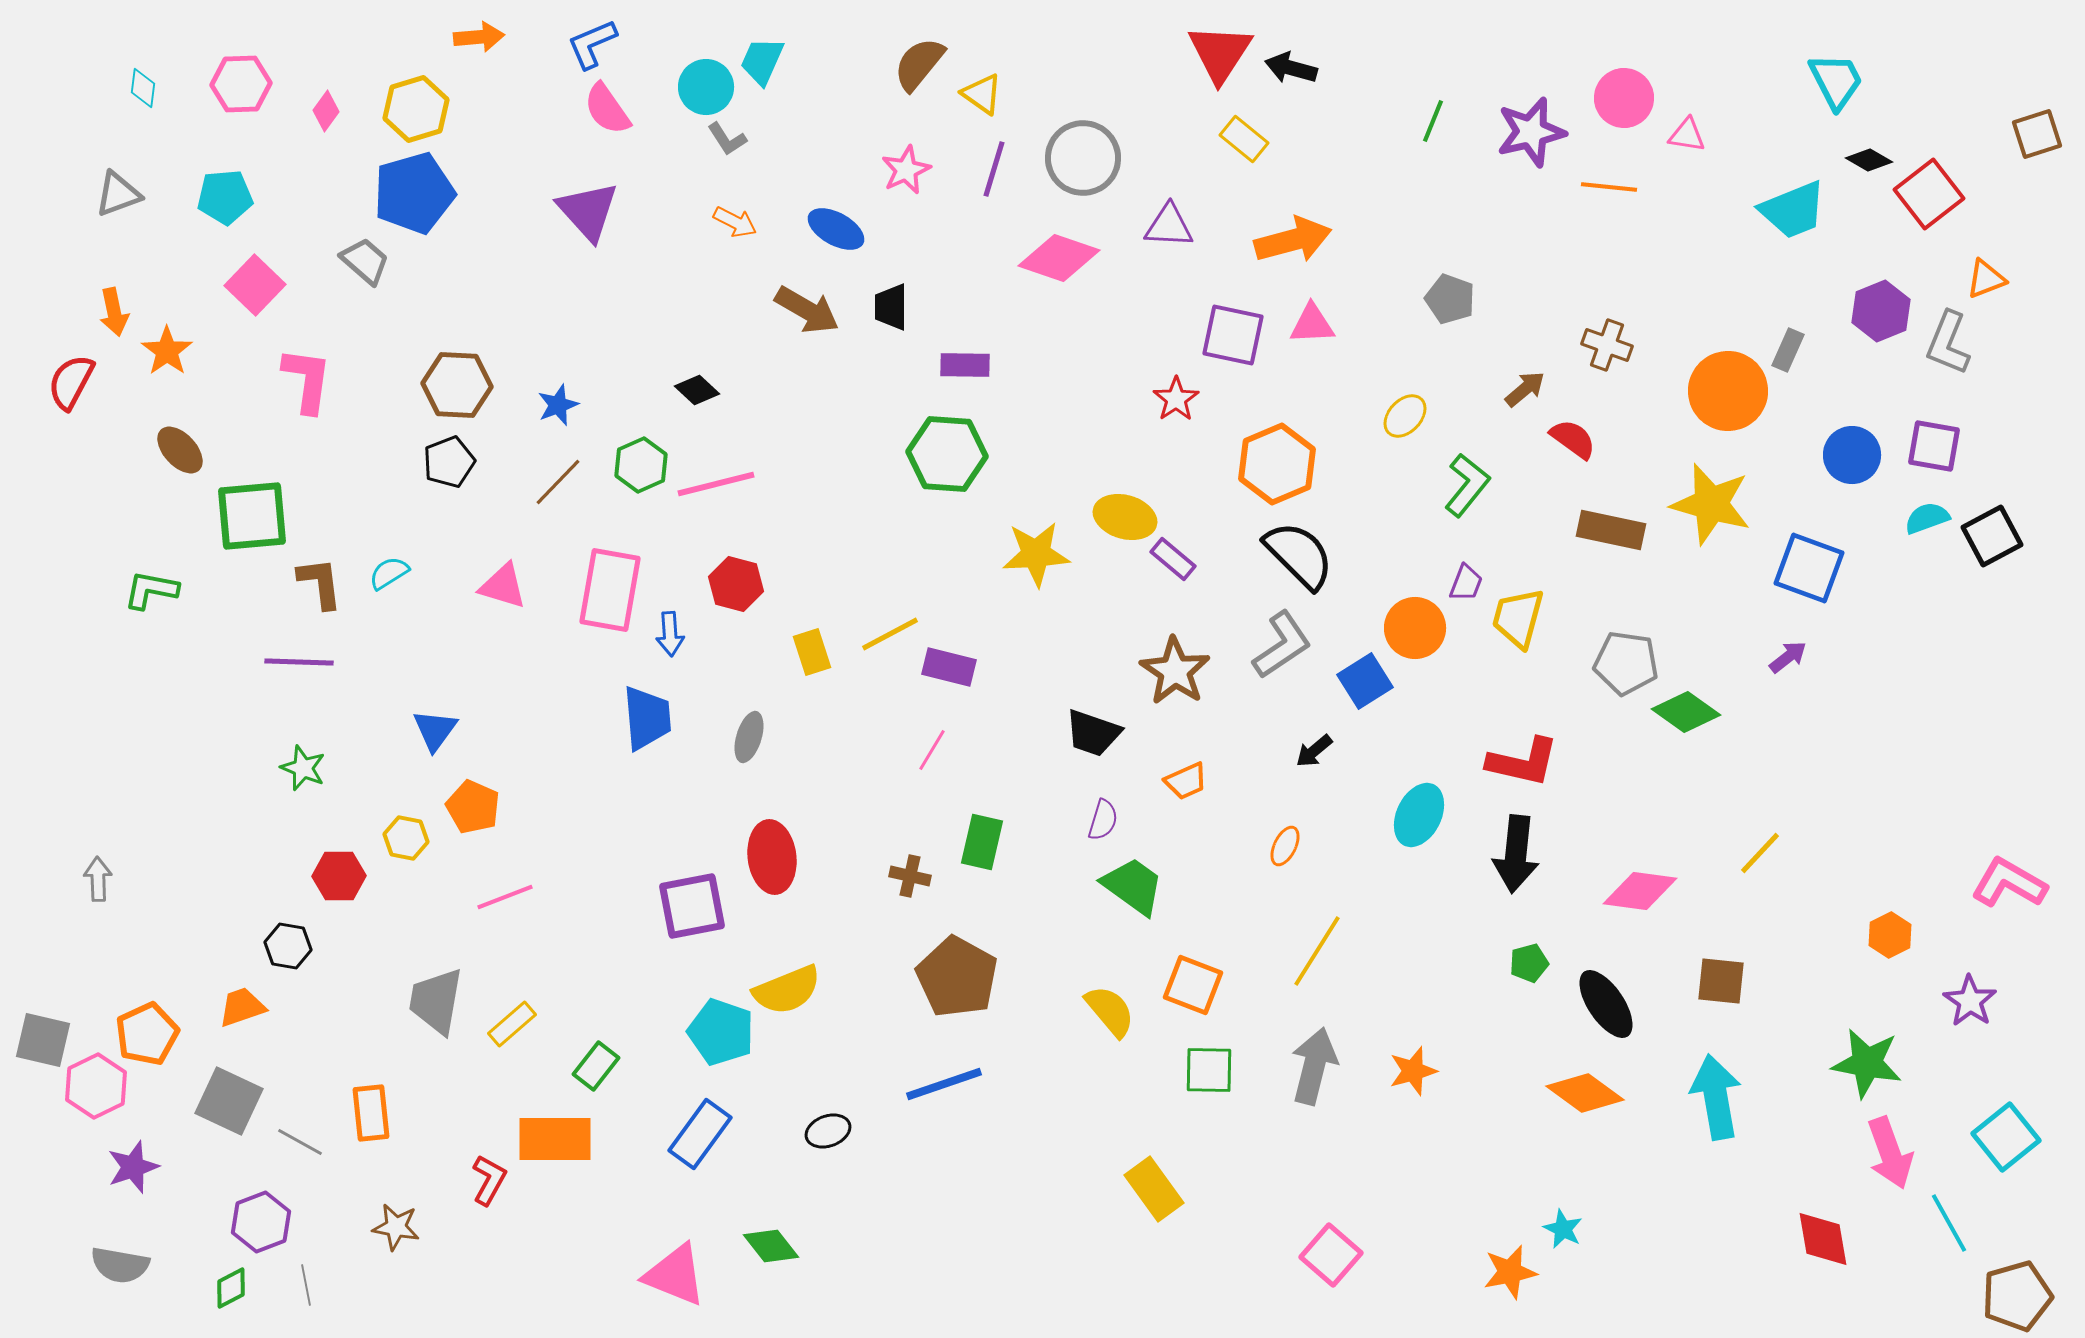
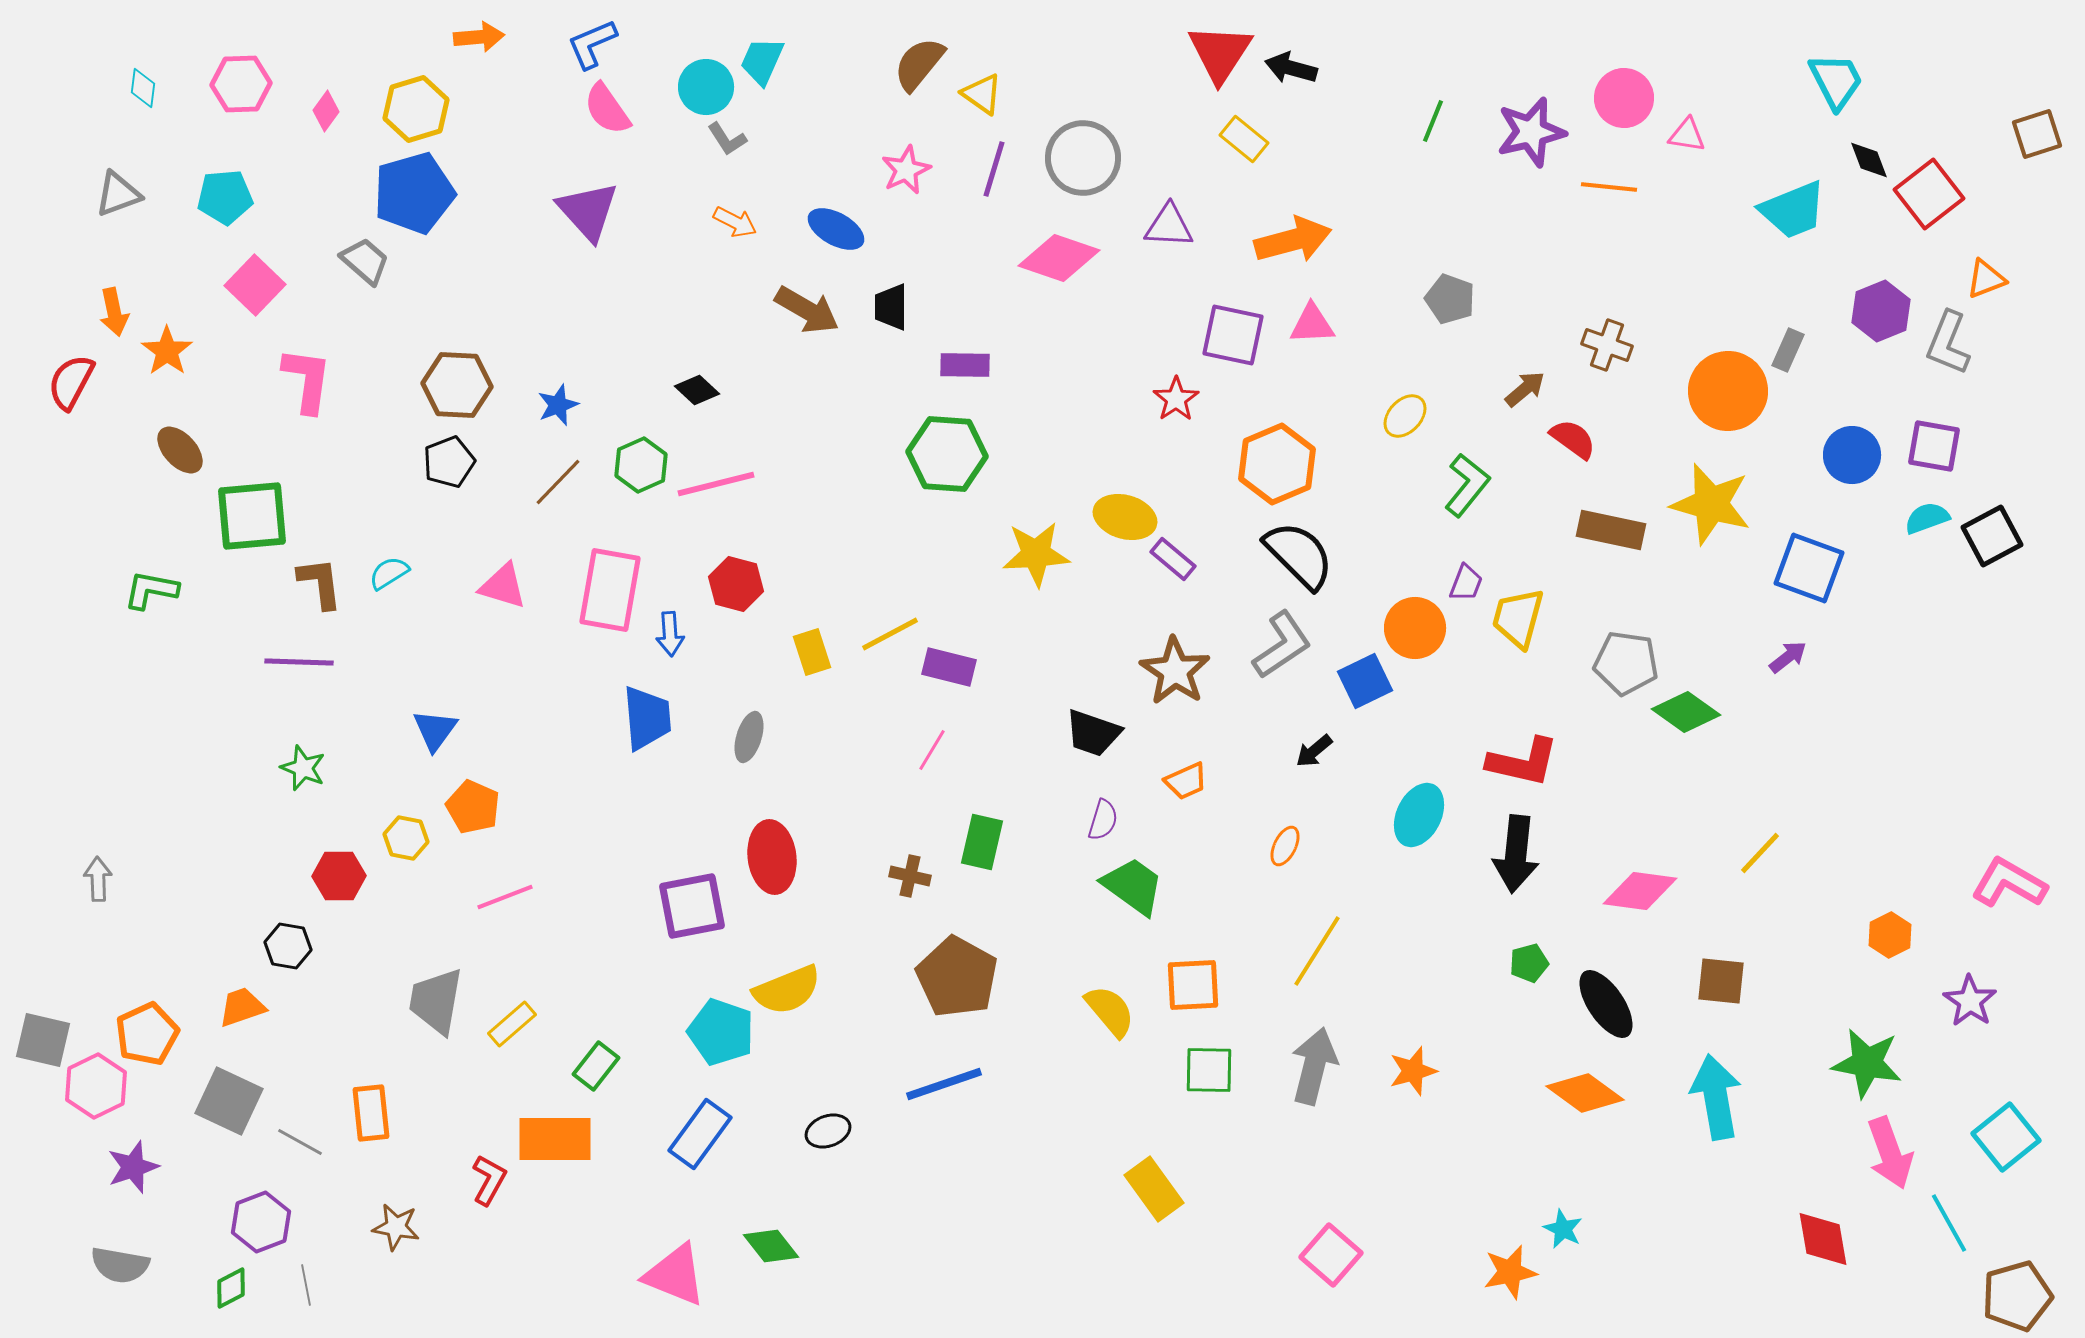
black diamond at (1869, 160): rotated 39 degrees clockwise
blue square at (1365, 681): rotated 6 degrees clockwise
orange square at (1193, 985): rotated 24 degrees counterclockwise
